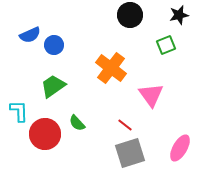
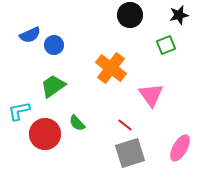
cyan L-shape: rotated 100 degrees counterclockwise
